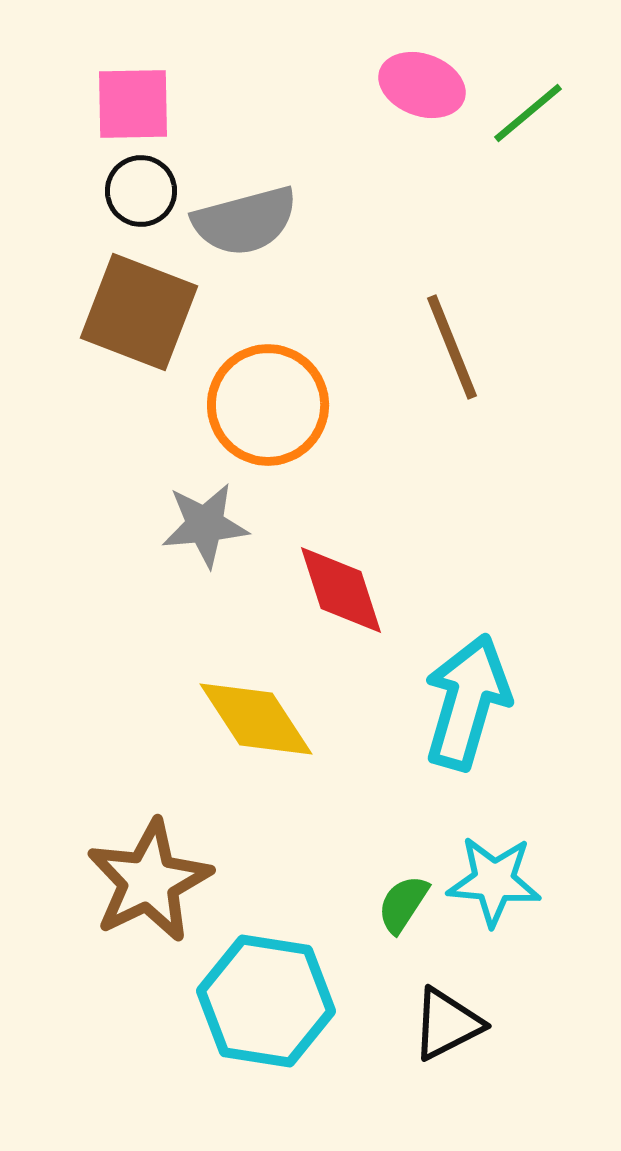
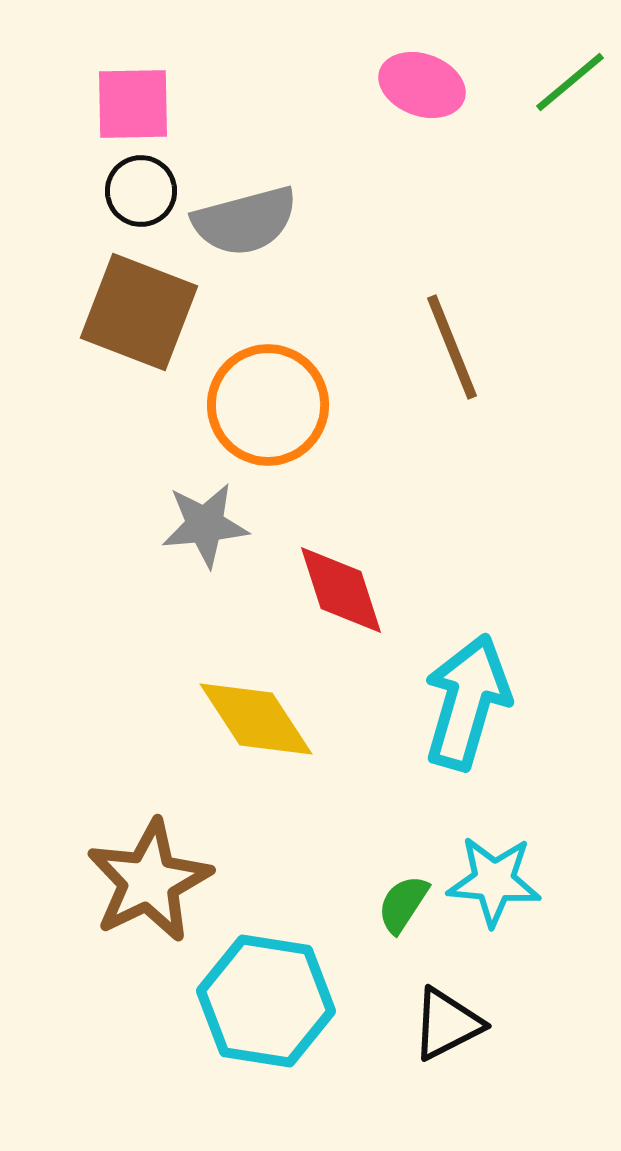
green line: moved 42 px right, 31 px up
